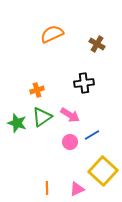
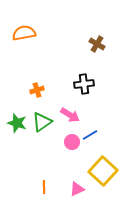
orange semicircle: moved 28 px left, 1 px up; rotated 15 degrees clockwise
black cross: moved 1 px down
green triangle: moved 5 px down
blue line: moved 2 px left
pink circle: moved 2 px right
orange line: moved 3 px left, 1 px up
